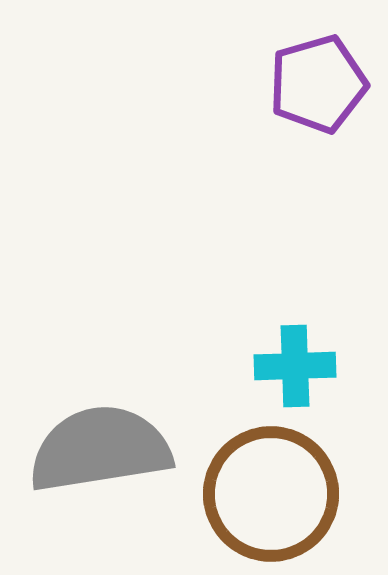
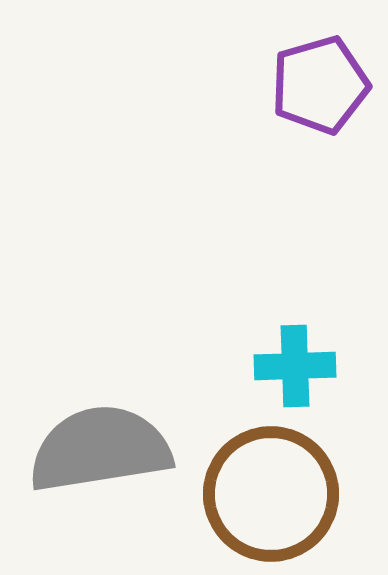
purple pentagon: moved 2 px right, 1 px down
